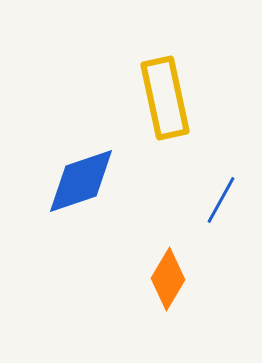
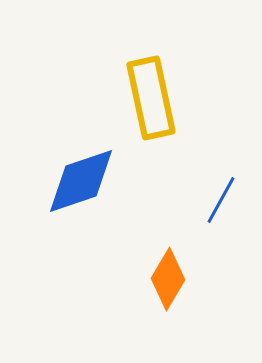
yellow rectangle: moved 14 px left
